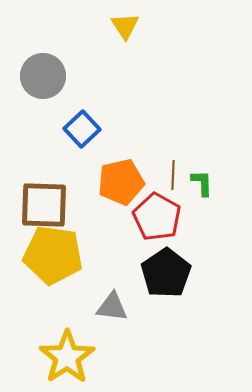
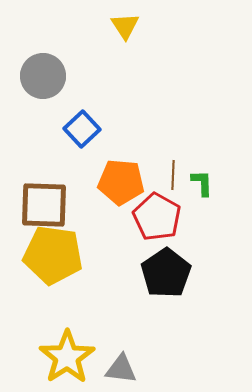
orange pentagon: rotated 18 degrees clockwise
gray triangle: moved 9 px right, 62 px down
